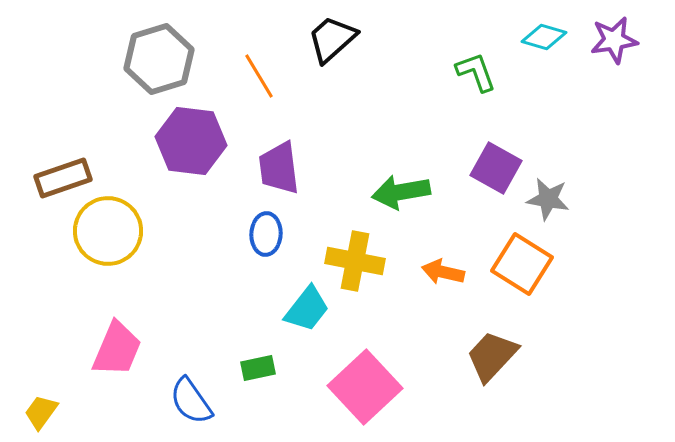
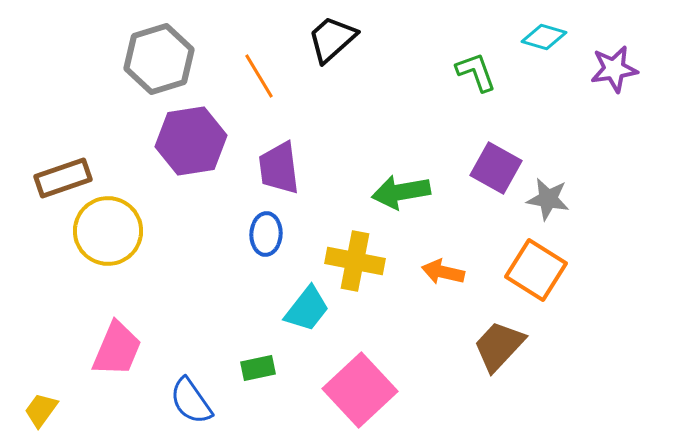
purple star: moved 29 px down
purple hexagon: rotated 16 degrees counterclockwise
orange square: moved 14 px right, 6 px down
brown trapezoid: moved 7 px right, 10 px up
pink square: moved 5 px left, 3 px down
yellow trapezoid: moved 2 px up
